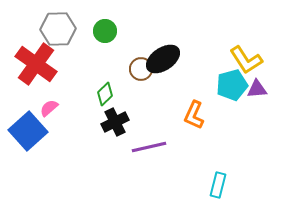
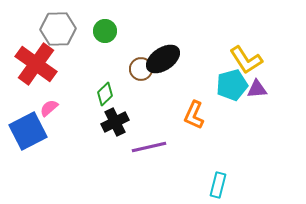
blue square: rotated 15 degrees clockwise
